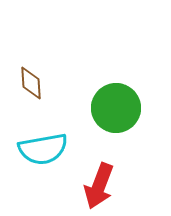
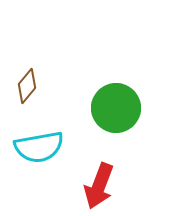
brown diamond: moved 4 px left, 3 px down; rotated 44 degrees clockwise
cyan semicircle: moved 4 px left, 2 px up
